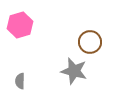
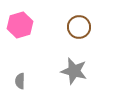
brown circle: moved 11 px left, 15 px up
